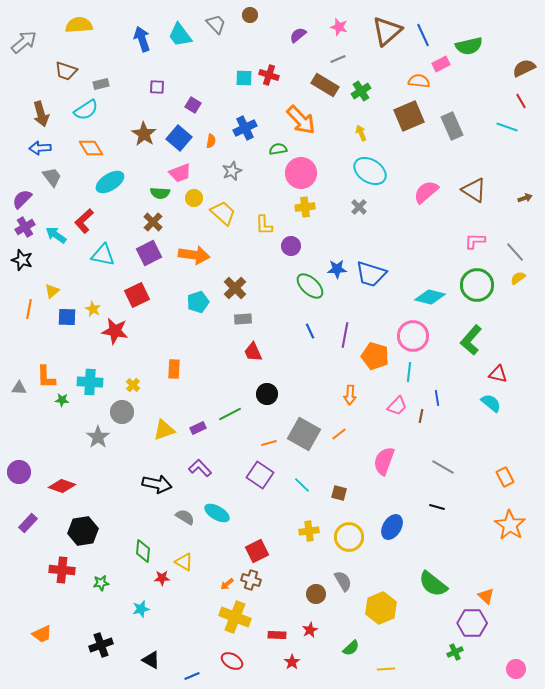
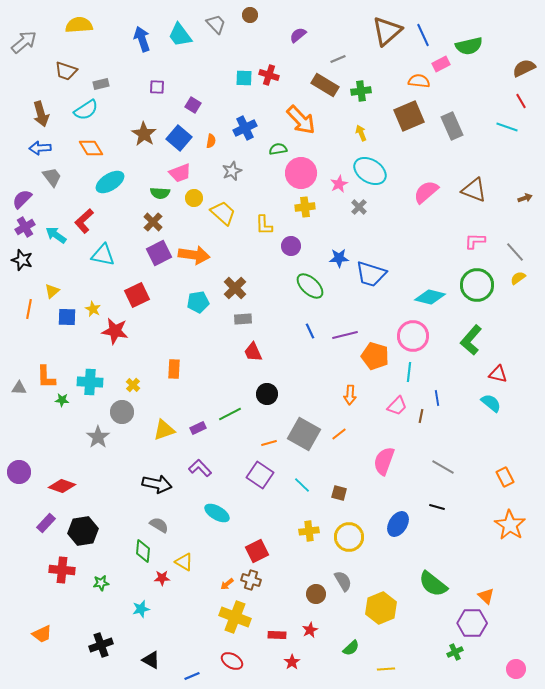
pink star at (339, 27): moved 157 px down; rotated 30 degrees clockwise
green cross at (361, 91): rotated 24 degrees clockwise
brown triangle at (474, 190): rotated 12 degrees counterclockwise
purple square at (149, 253): moved 10 px right
blue star at (337, 269): moved 2 px right, 11 px up
cyan pentagon at (198, 302): rotated 10 degrees clockwise
purple line at (345, 335): rotated 65 degrees clockwise
gray semicircle at (185, 517): moved 26 px left, 8 px down
purple rectangle at (28, 523): moved 18 px right
blue ellipse at (392, 527): moved 6 px right, 3 px up
